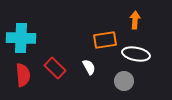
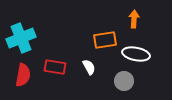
orange arrow: moved 1 px left, 1 px up
cyan cross: rotated 24 degrees counterclockwise
red rectangle: moved 1 px up; rotated 35 degrees counterclockwise
red semicircle: rotated 15 degrees clockwise
